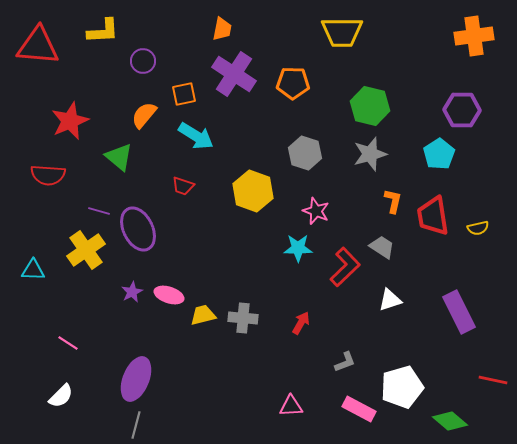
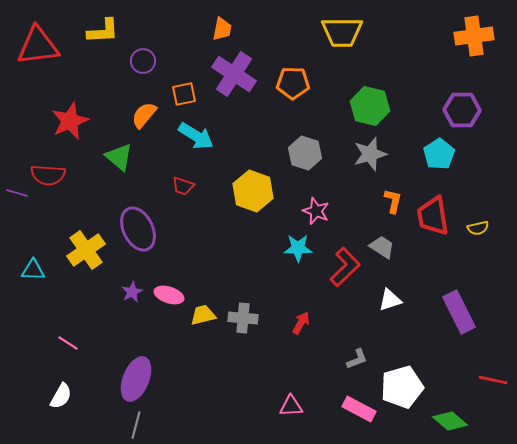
red triangle at (38, 46): rotated 12 degrees counterclockwise
purple line at (99, 211): moved 82 px left, 18 px up
gray L-shape at (345, 362): moved 12 px right, 3 px up
white semicircle at (61, 396): rotated 16 degrees counterclockwise
